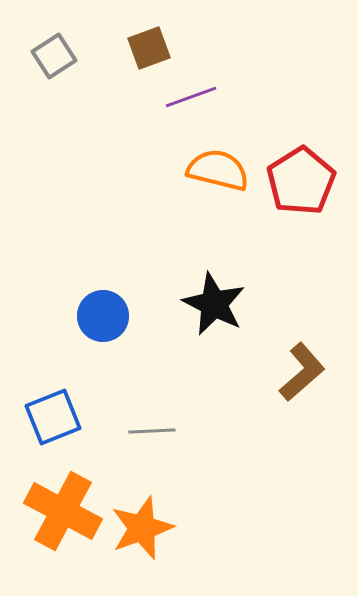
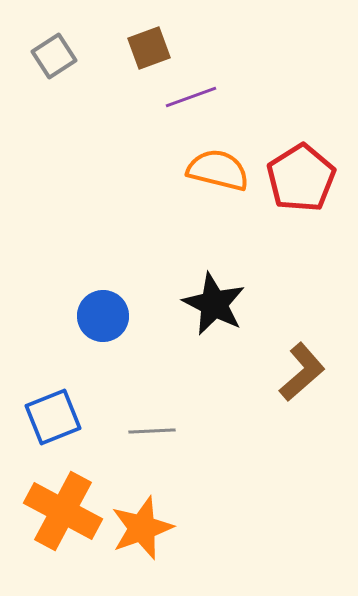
red pentagon: moved 3 px up
